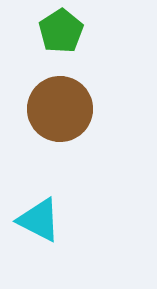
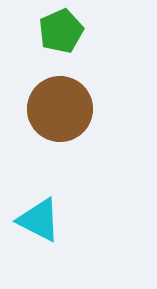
green pentagon: rotated 9 degrees clockwise
